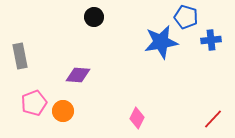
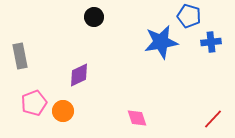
blue pentagon: moved 3 px right, 1 px up
blue cross: moved 2 px down
purple diamond: moved 1 px right; rotated 30 degrees counterclockwise
pink diamond: rotated 45 degrees counterclockwise
